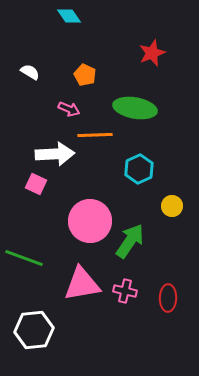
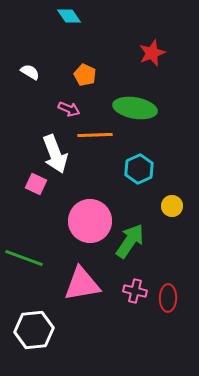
white arrow: rotated 72 degrees clockwise
pink cross: moved 10 px right
